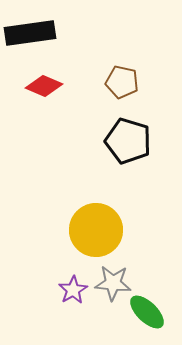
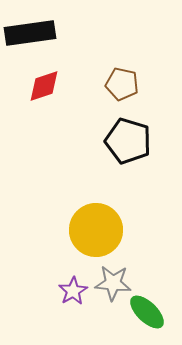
brown pentagon: moved 2 px down
red diamond: rotated 42 degrees counterclockwise
purple star: moved 1 px down
